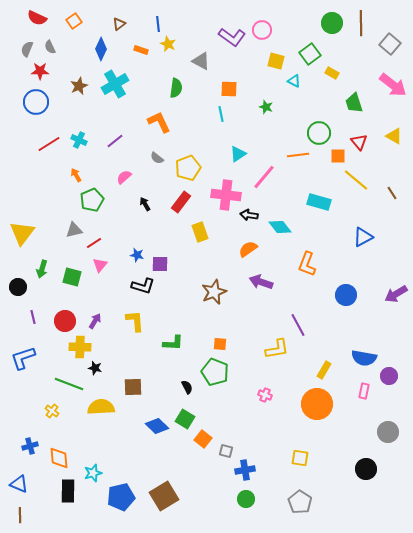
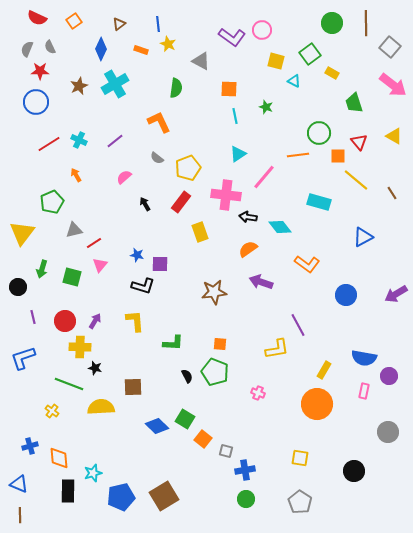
brown line at (361, 23): moved 5 px right
gray square at (390, 44): moved 3 px down
cyan line at (221, 114): moved 14 px right, 2 px down
green pentagon at (92, 200): moved 40 px left, 2 px down
black arrow at (249, 215): moved 1 px left, 2 px down
orange L-shape at (307, 264): rotated 75 degrees counterclockwise
brown star at (214, 292): rotated 15 degrees clockwise
black semicircle at (187, 387): moved 11 px up
pink cross at (265, 395): moved 7 px left, 2 px up
black circle at (366, 469): moved 12 px left, 2 px down
